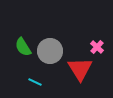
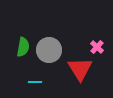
green semicircle: rotated 138 degrees counterclockwise
gray circle: moved 1 px left, 1 px up
cyan line: rotated 24 degrees counterclockwise
